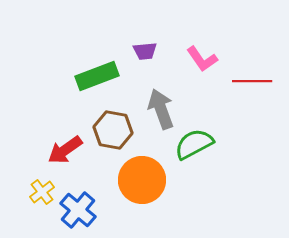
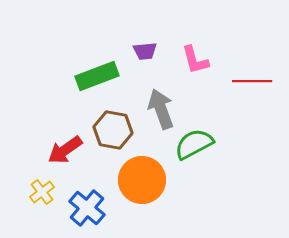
pink L-shape: moved 7 px left, 1 px down; rotated 20 degrees clockwise
blue cross: moved 9 px right, 2 px up
